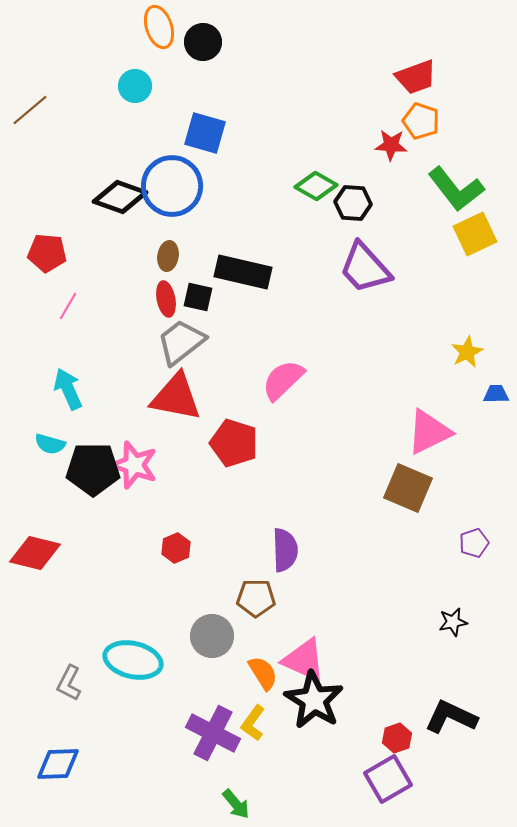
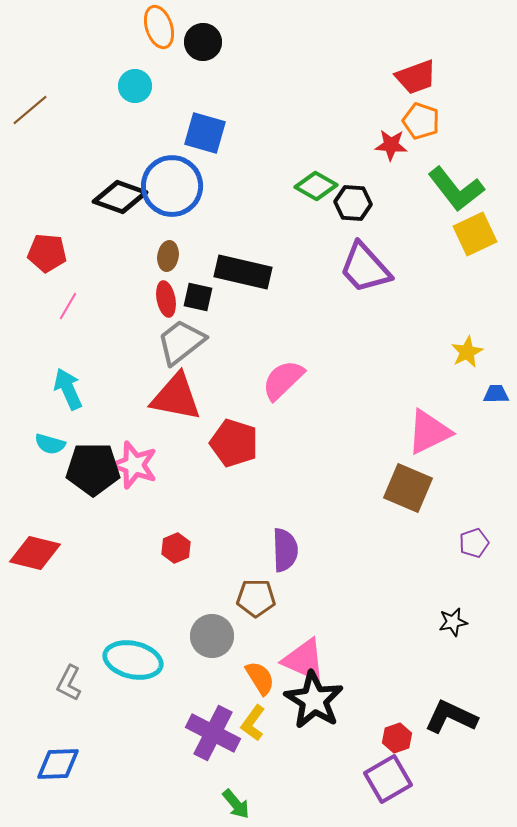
orange semicircle at (263, 673): moved 3 px left, 5 px down
